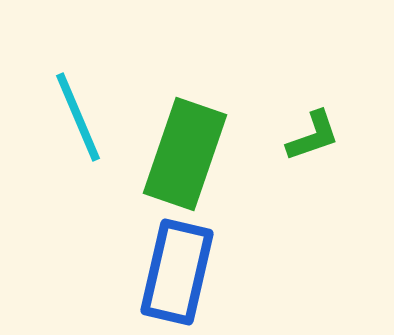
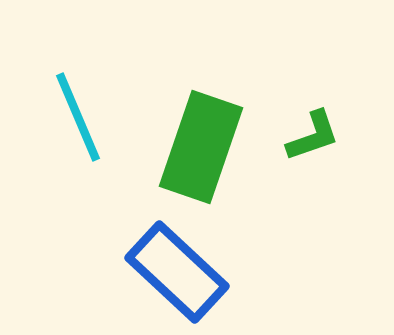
green rectangle: moved 16 px right, 7 px up
blue rectangle: rotated 60 degrees counterclockwise
